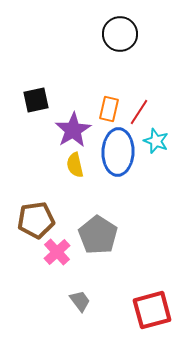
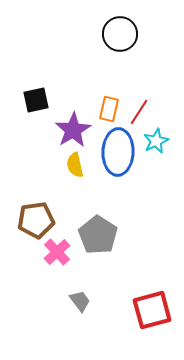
cyan star: rotated 25 degrees clockwise
